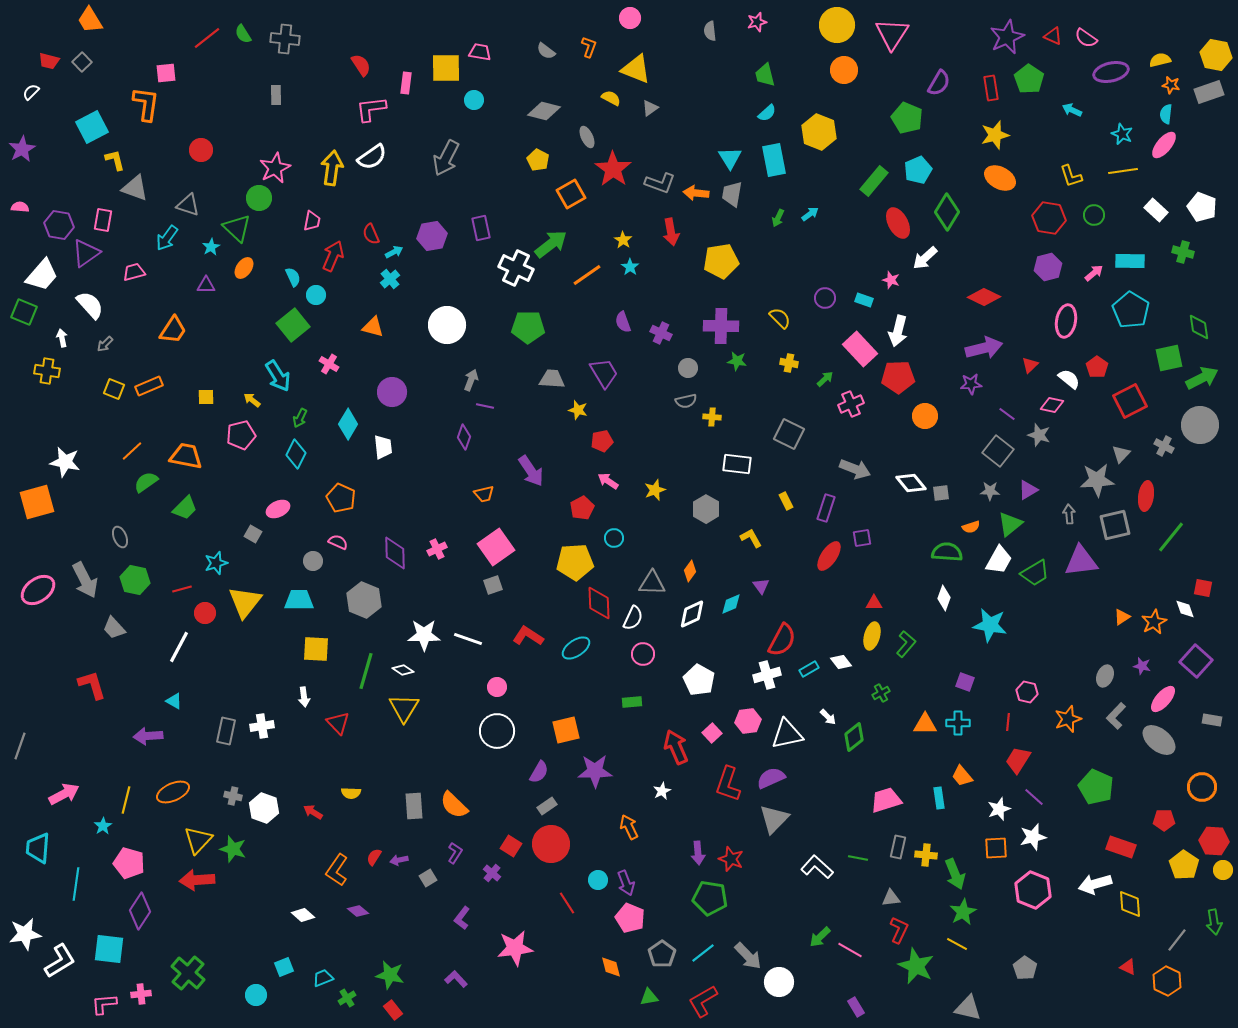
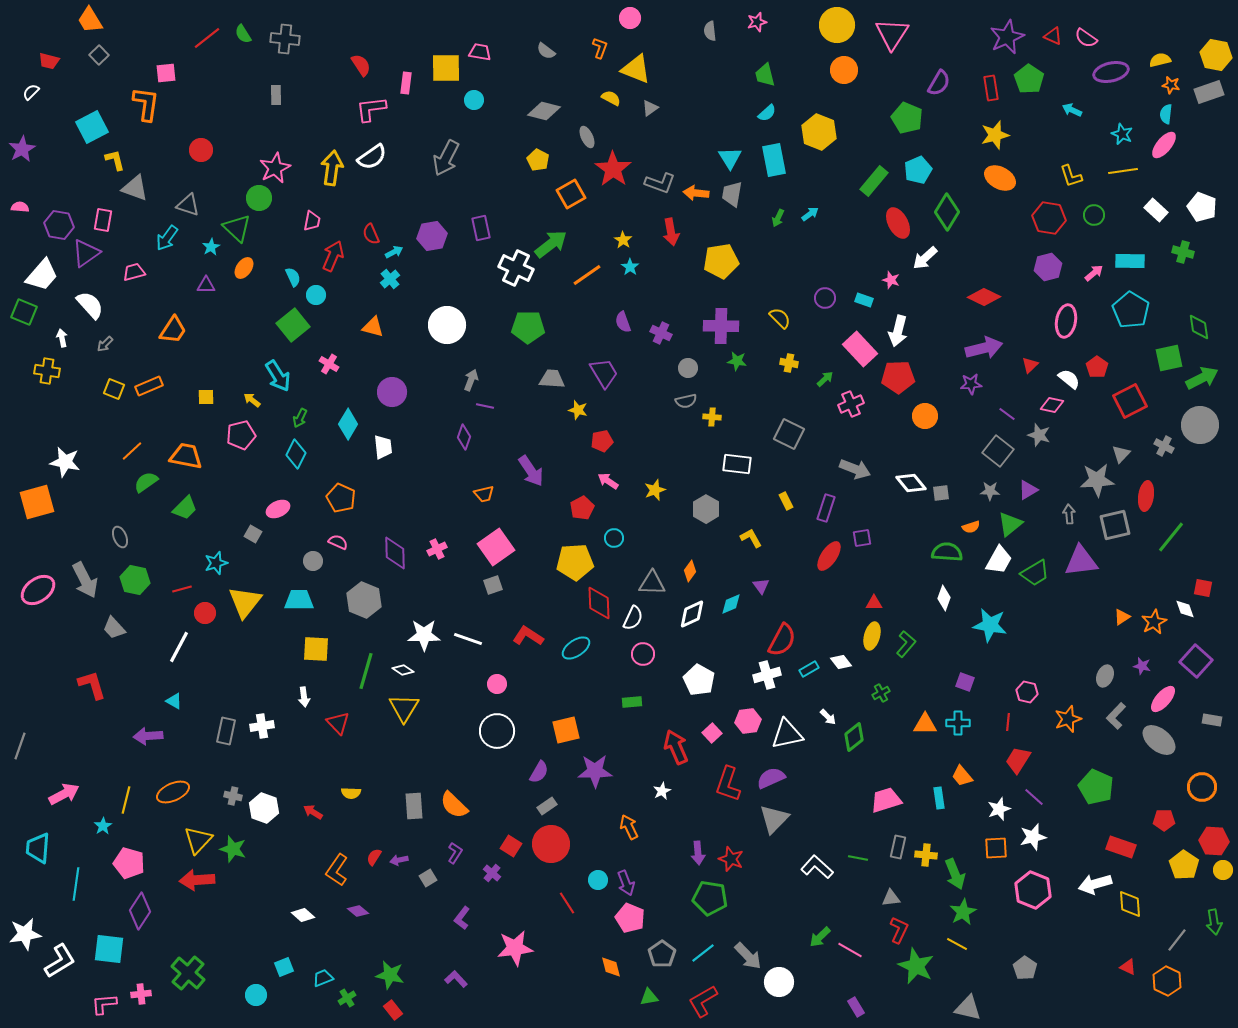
orange L-shape at (589, 47): moved 11 px right, 1 px down
gray square at (82, 62): moved 17 px right, 7 px up
pink circle at (497, 687): moved 3 px up
